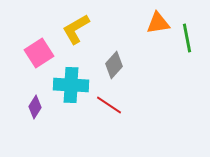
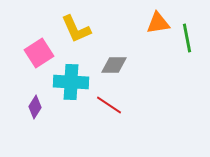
yellow L-shape: rotated 84 degrees counterclockwise
gray diamond: rotated 48 degrees clockwise
cyan cross: moved 3 px up
